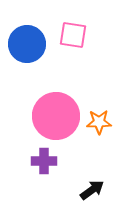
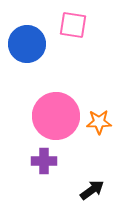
pink square: moved 10 px up
